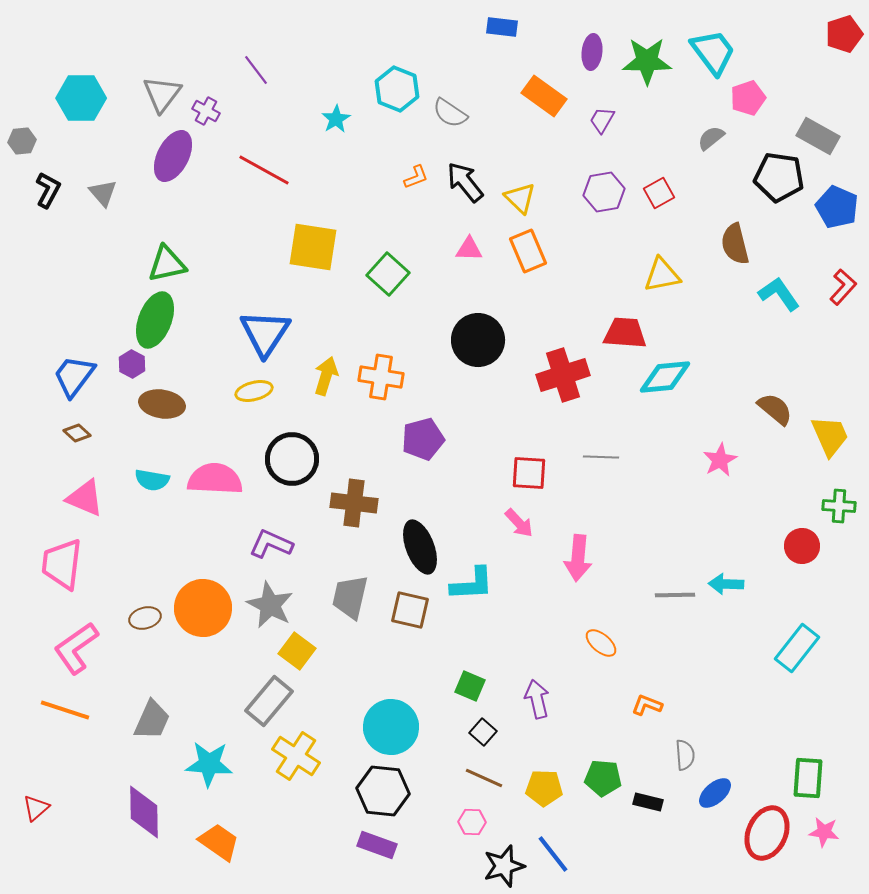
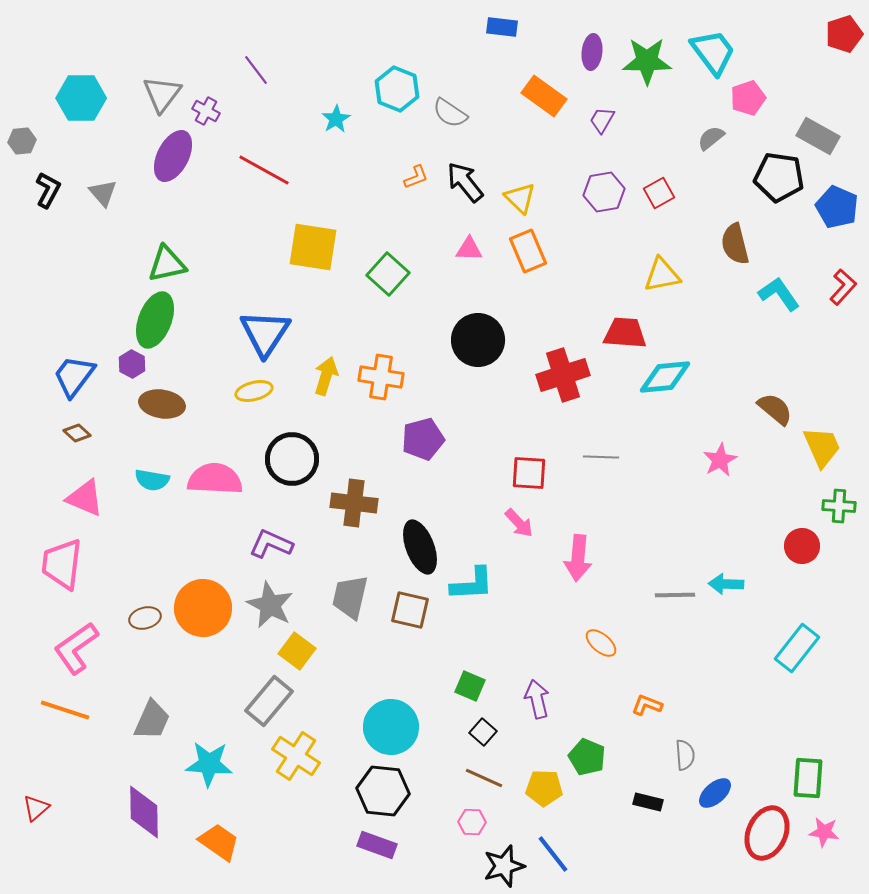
yellow trapezoid at (830, 436): moved 8 px left, 11 px down
green pentagon at (603, 778): moved 16 px left, 21 px up; rotated 18 degrees clockwise
